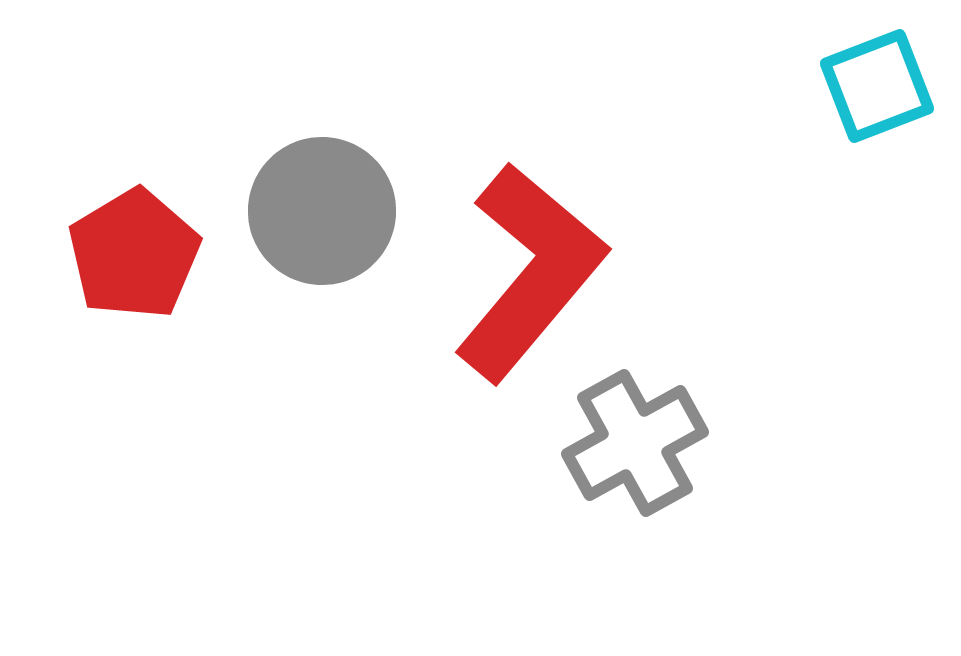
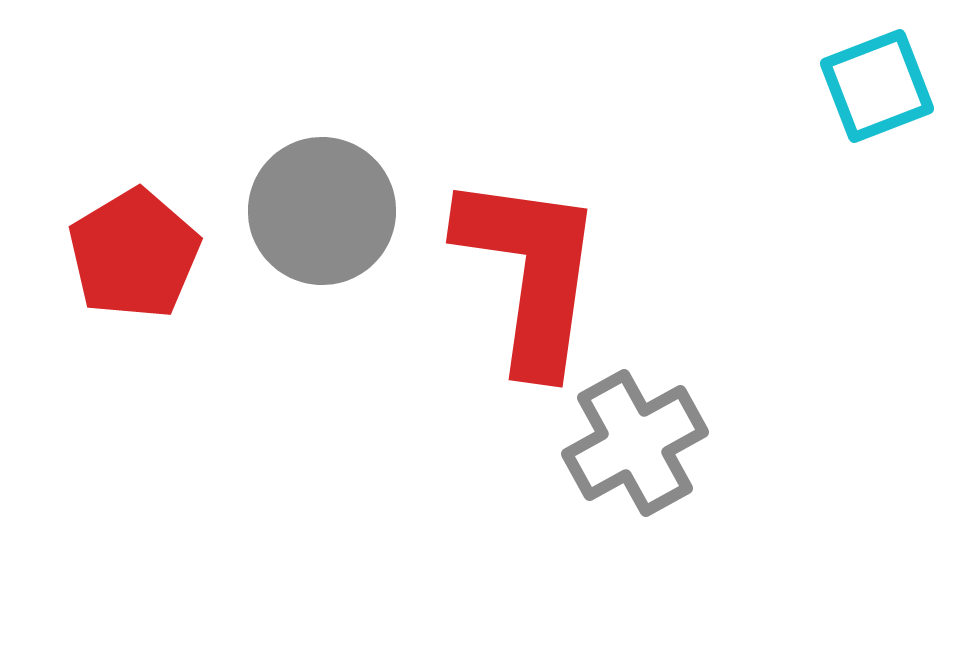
red L-shape: rotated 32 degrees counterclockwise
